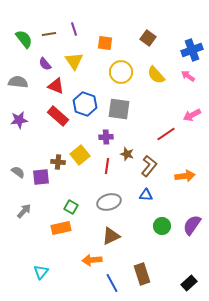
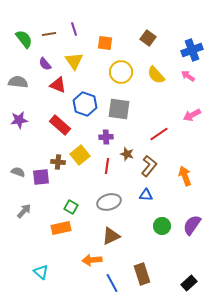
red triangle at (56, 86): moved 2 px right, 1 px up
red rectangle at (58, 116): moved 2 px right, 9 px down
red line at (166, 134): moved 7 px left
gray semicircle at (18, 172): rotated 16 degrees counterclockwise
orange arrow at (185, 176): rotated 102 degrees counterclockwise
cyan triangle at (41, 272): rotated 28 degrees counterclockwise
